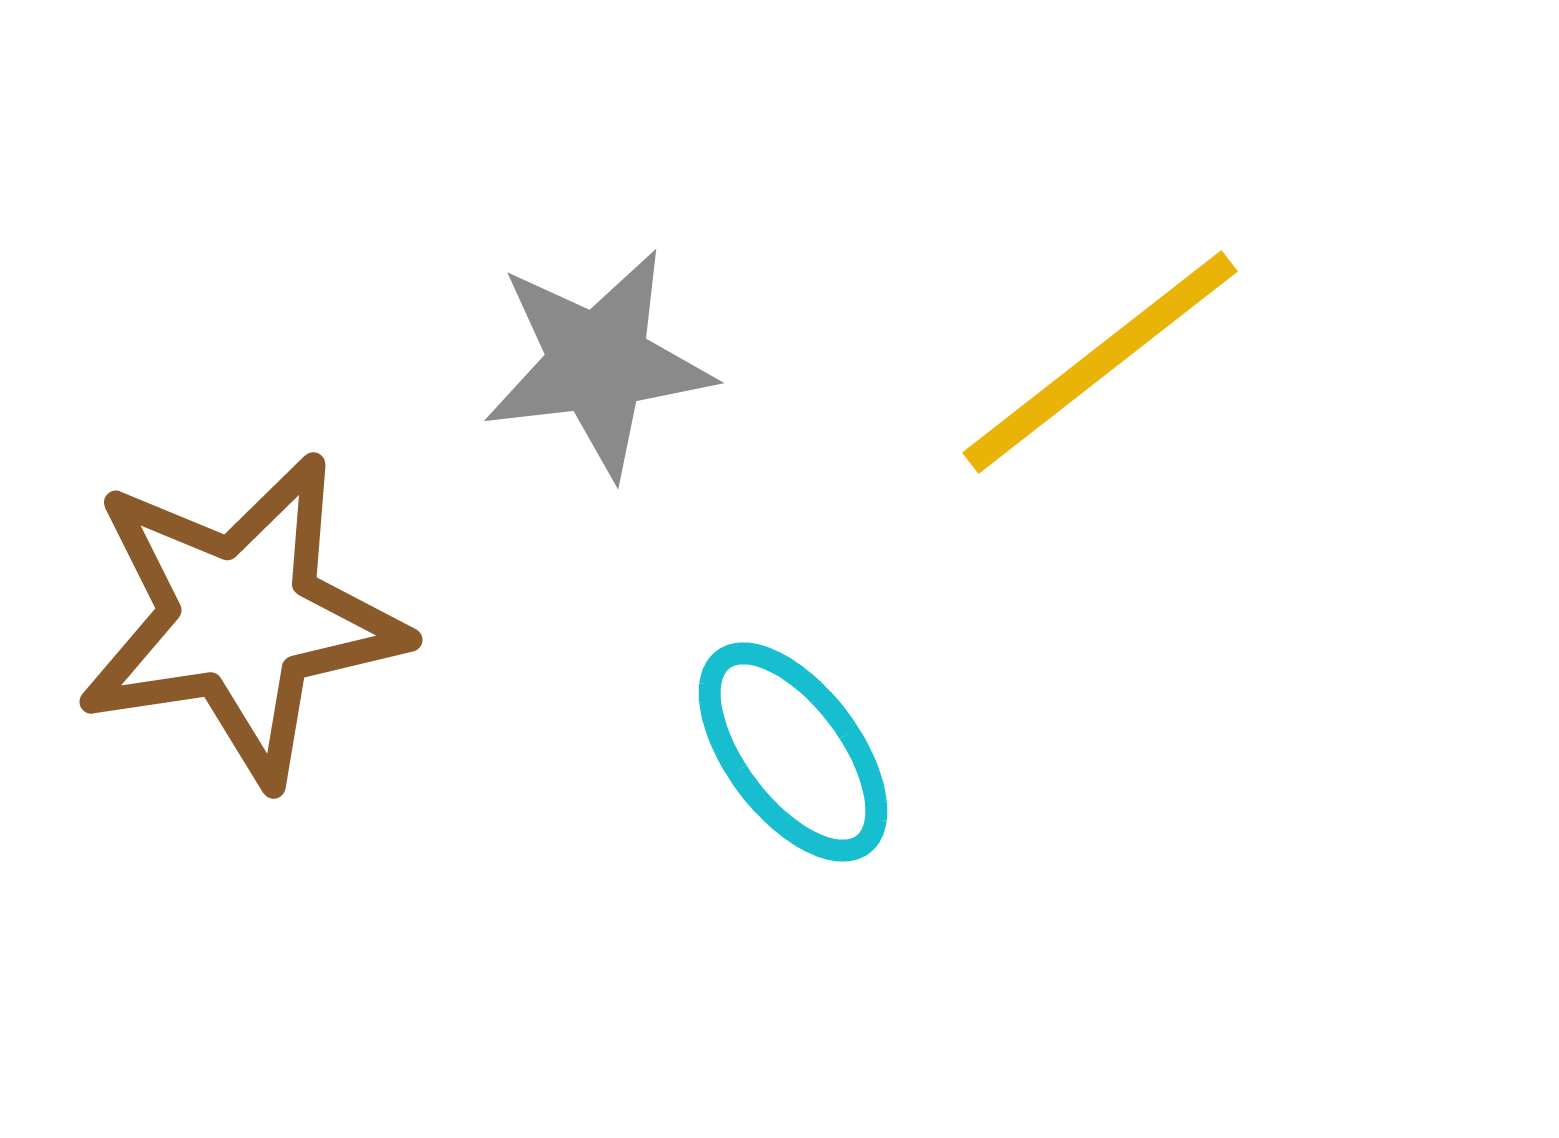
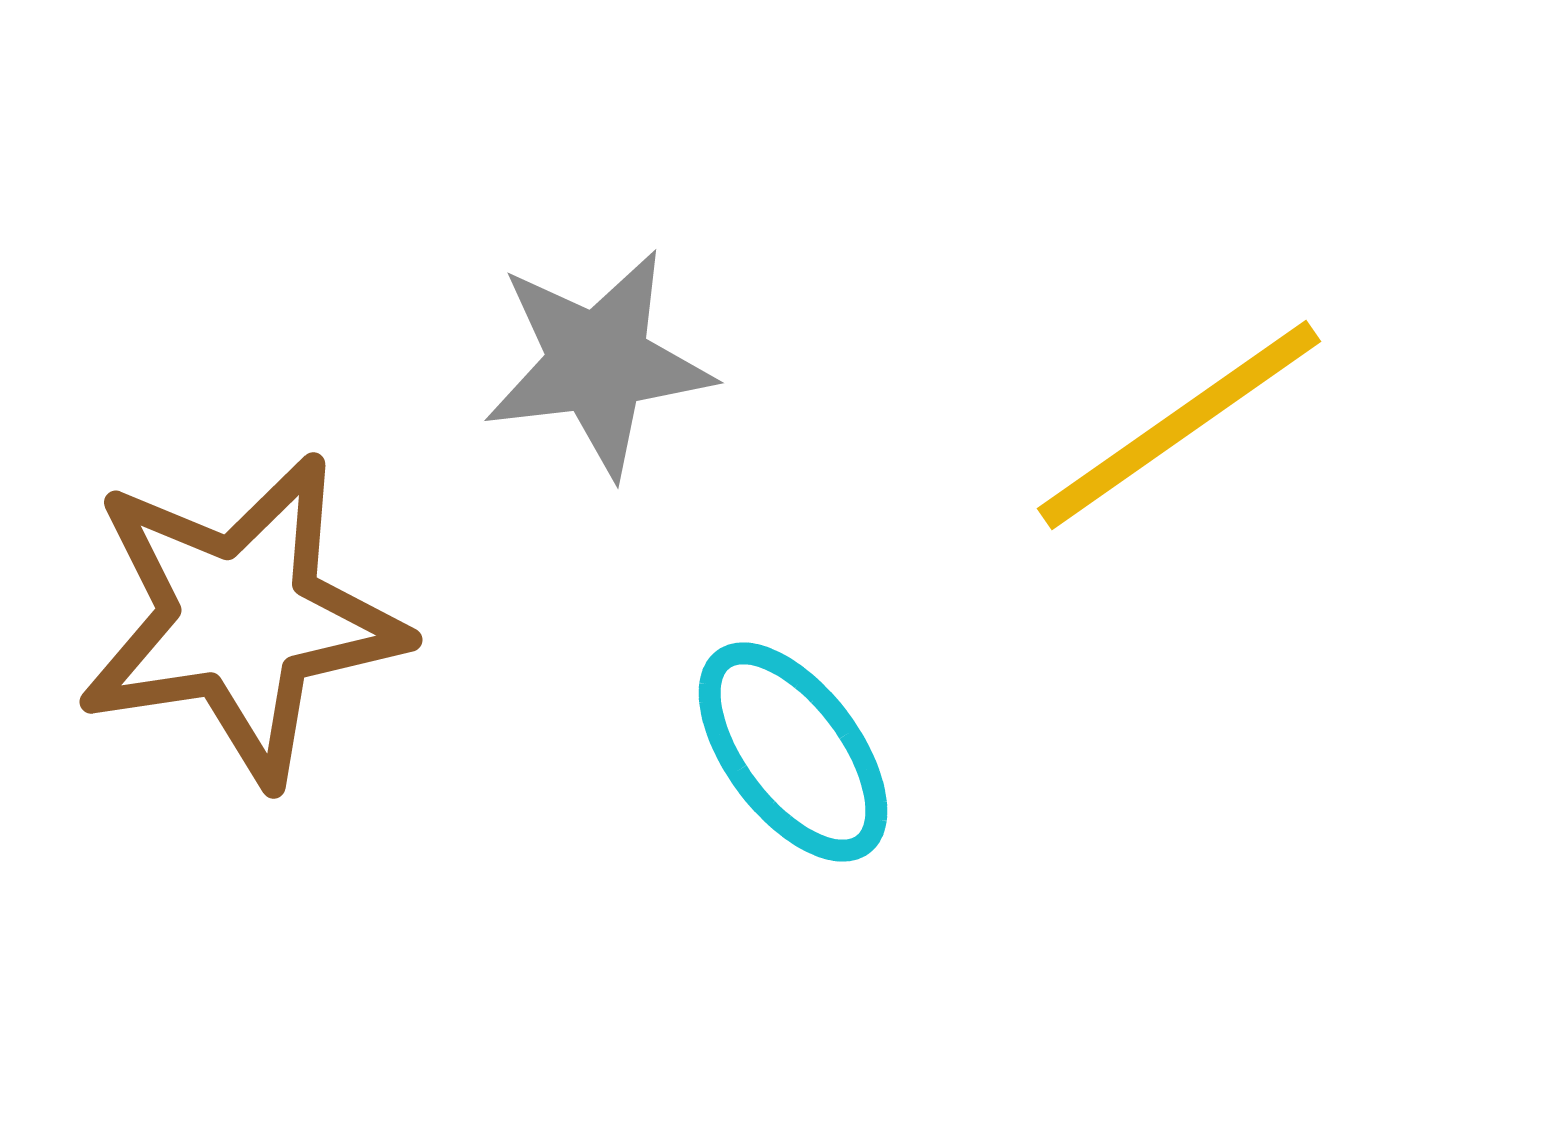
yellow line: moved 79 px right, 63 px down; rotated 3 degrees clockwise
